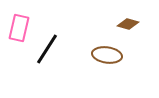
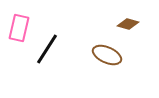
brown ellipse: rotated 16 degrees clockwise
